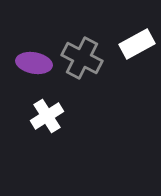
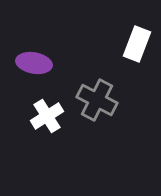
white rectangle: rotated 40 degrees counterclockwise
gray cross: moved 15 px right, 42 px down
